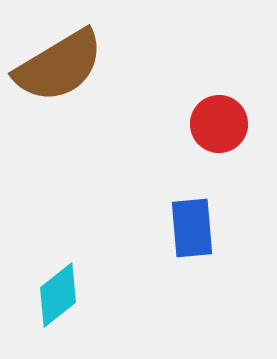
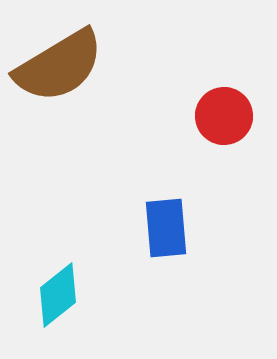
red circle: moved 5 px right, 8 px up
blue rectangle: moved 26 px left
